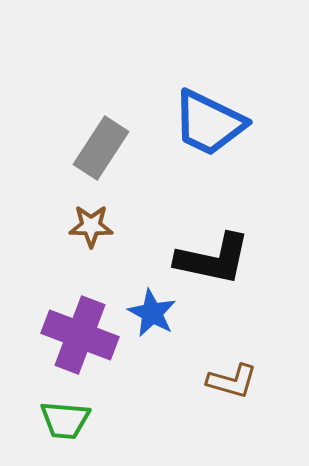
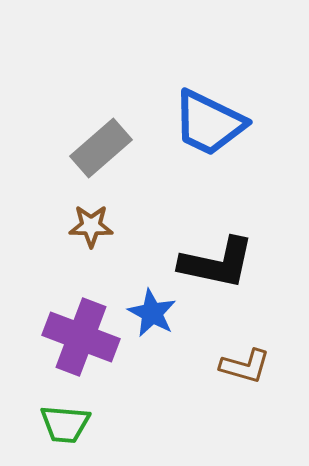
gray rectangle: rotated 16 degrees clockwise
black L-shape: moved 4 px right, 4 px down
purple cross: moved 1 px right, 2 px down
brown L-shape: moved 13 px right, 15 px up
green trapezoid: moved 4 px down
